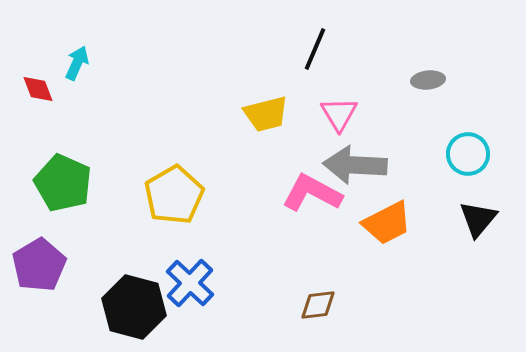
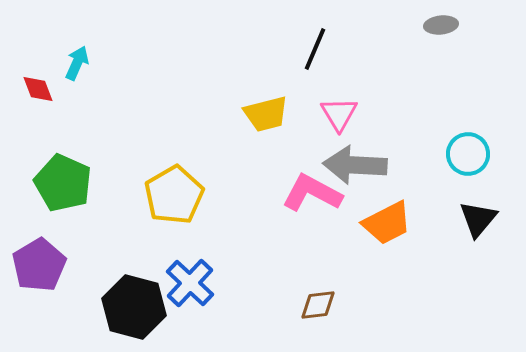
gray ellipse: moved 13 px right, 55 px up
